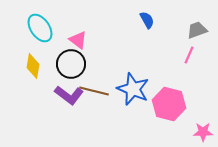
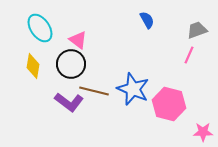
purple L-shape: moved 7 px down
